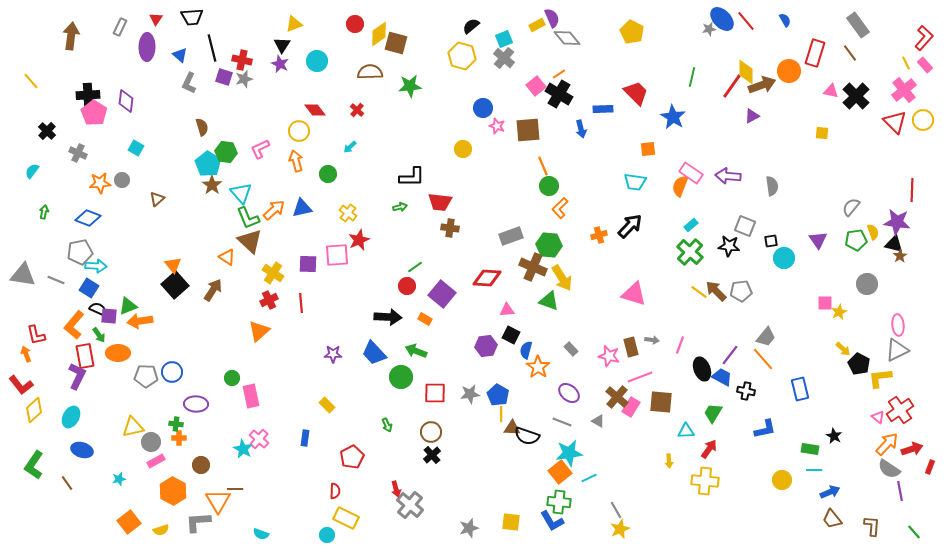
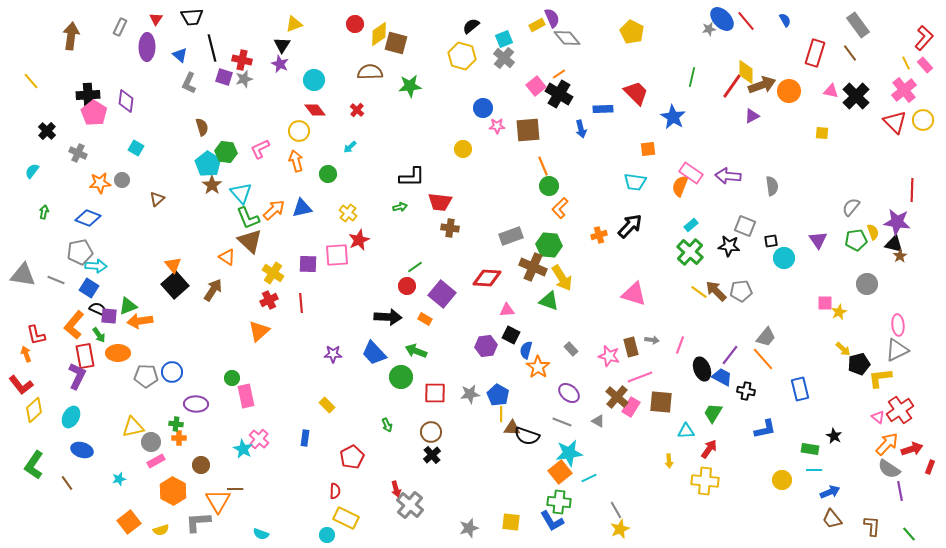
cyan circle at (317, 61): moved 3 px left, 19 px down
orange circle at (789, 71): moved 20 px down
pink star at (497, 126): rotated 21 degrees counterclockwise
black pentagon at (859, 364): rotated 30 degrees clockwise
pink rectangle at (251, 396): moved 5 px left
green line at (914, 532): moved 5 px left, 2 px down
